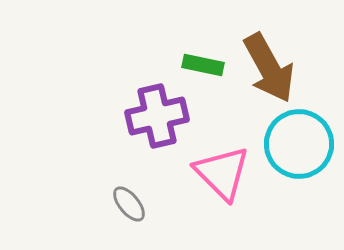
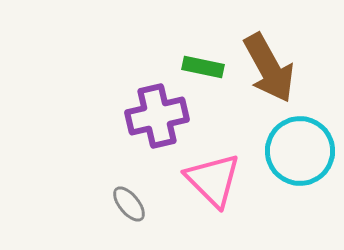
green rectangle: moved 2 px down
cyan circle: moved 1 px right, 7 px down
pink triangle: moved 9 px left, 7 px down
